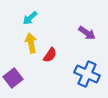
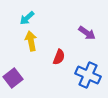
cyan arrow: moved 3 px left
yellow arrow: moved 2 px up
red semicircle: moved 9 px right, 2 px down; rotated 14 degrees counterclockwise
blue cross: moved 1 px right, 1 px down
